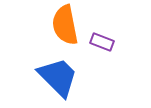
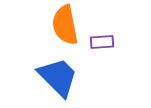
purple rectangle: rotated 25 degrees counterclockwise
